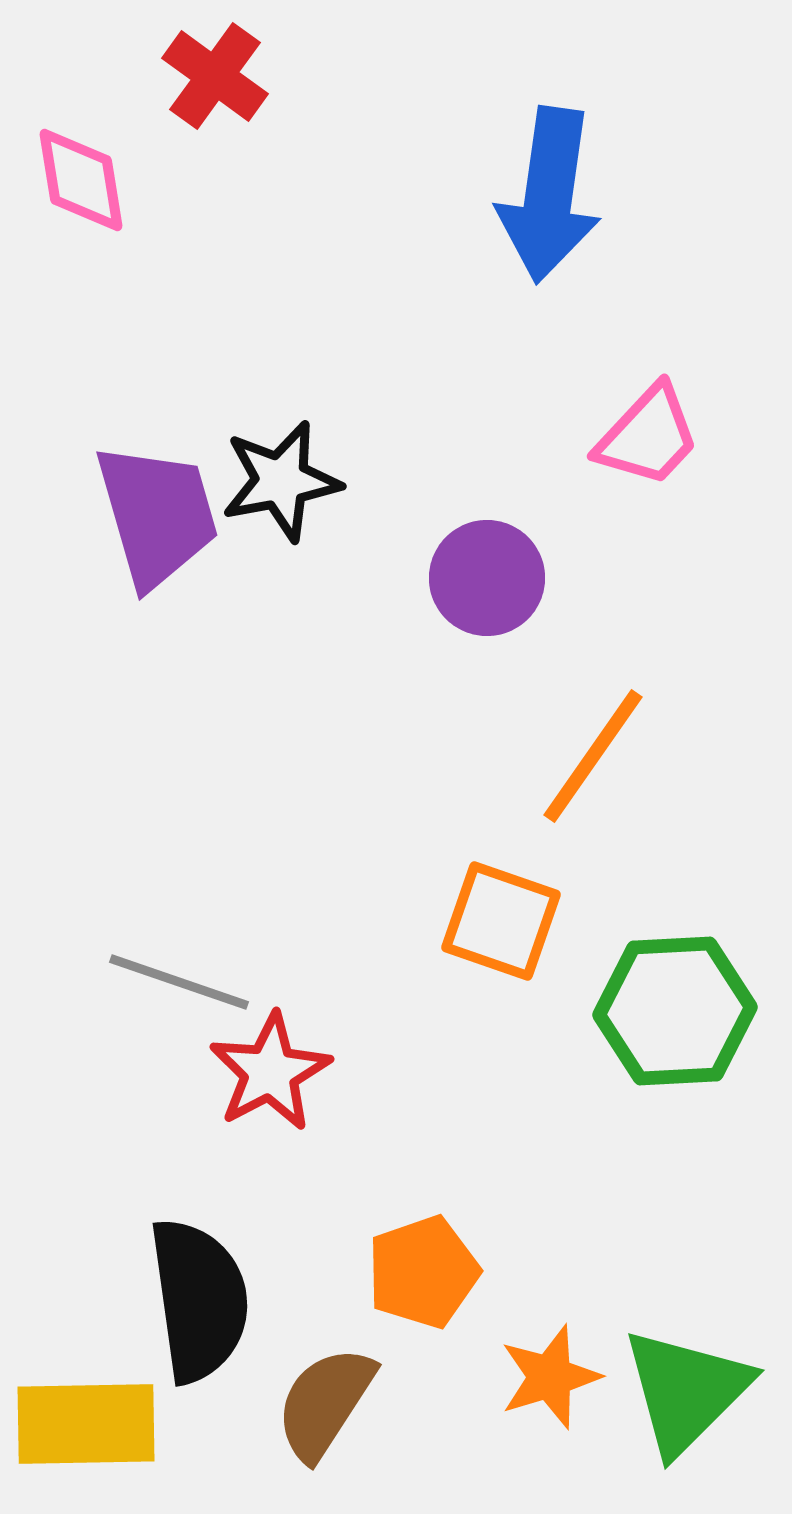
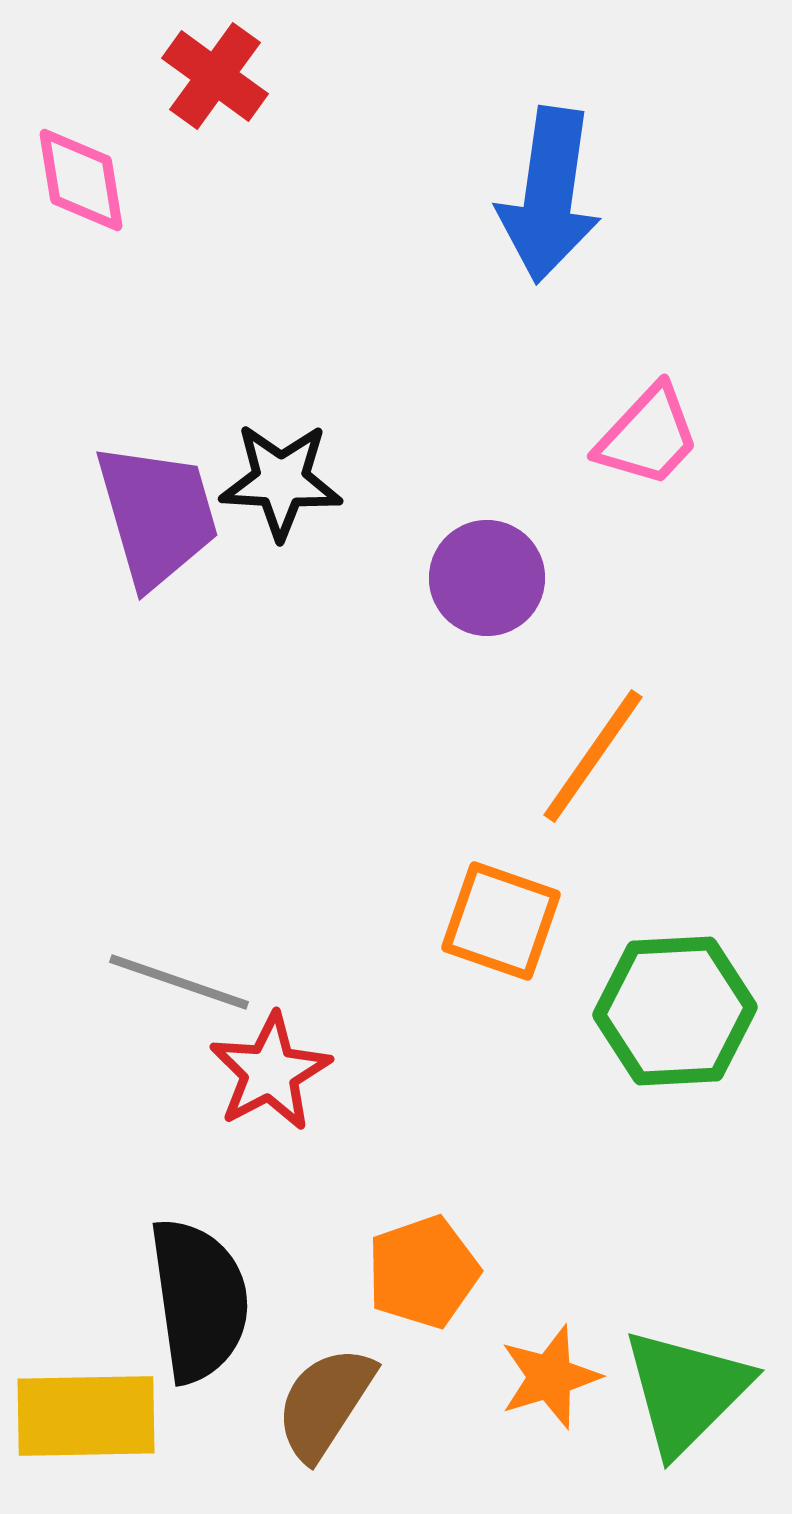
black star: rotated 14 degrees clockwise
yellow rectangle: moved 8 px up
